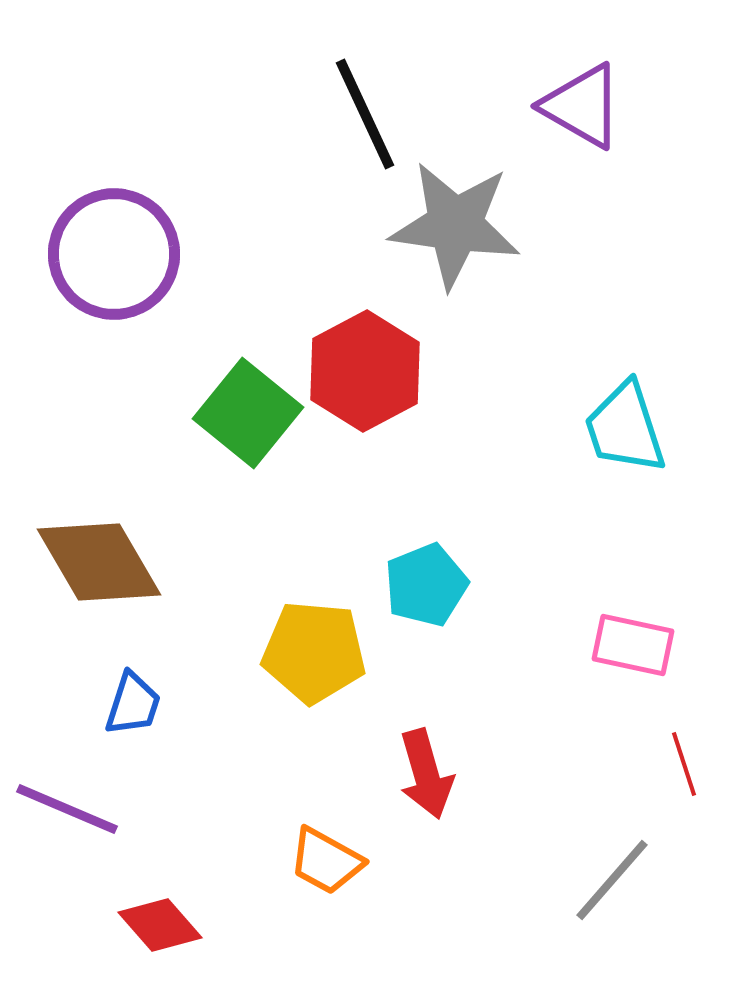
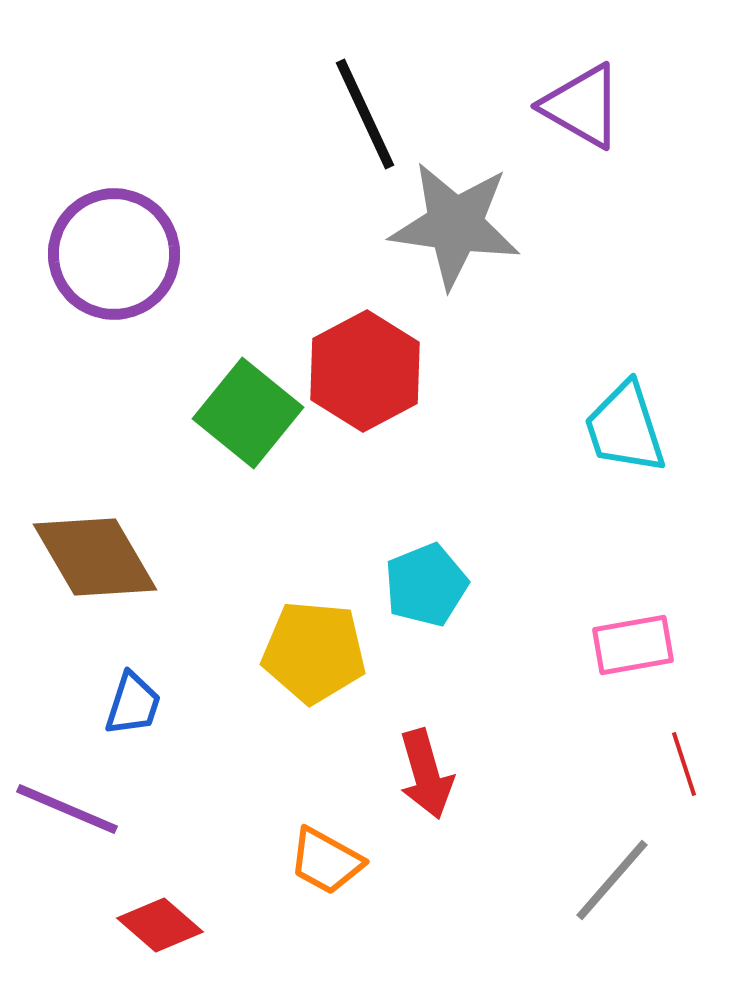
brown diamond: moved 4 px left, 5 px up
pink rectangle: rotated 22 degrees counterclockwise
red diamond: rotated 8 degrees counterclockwise
